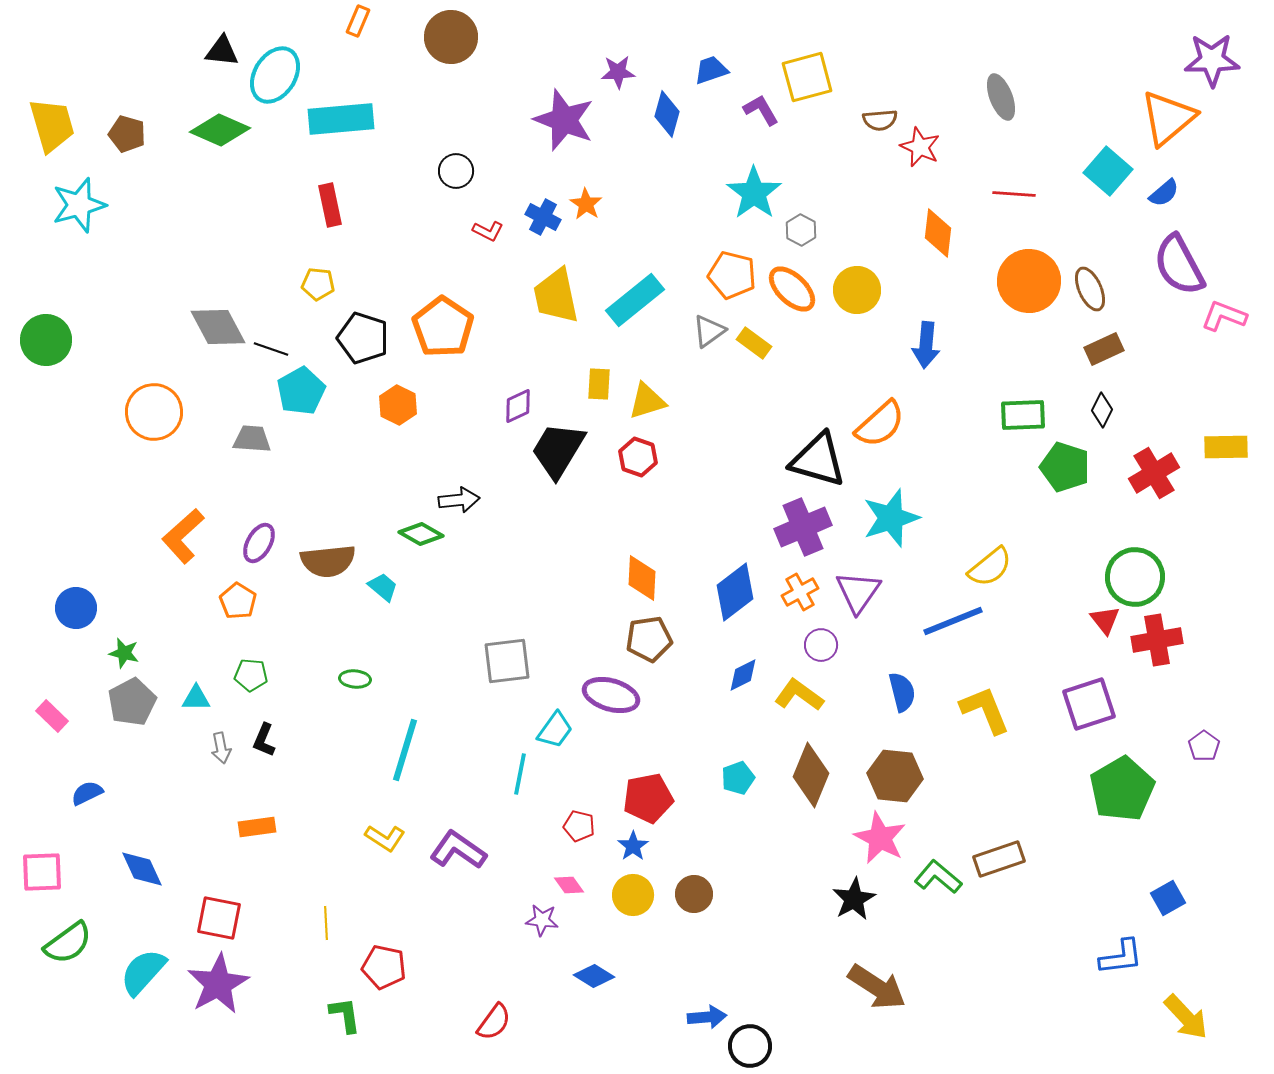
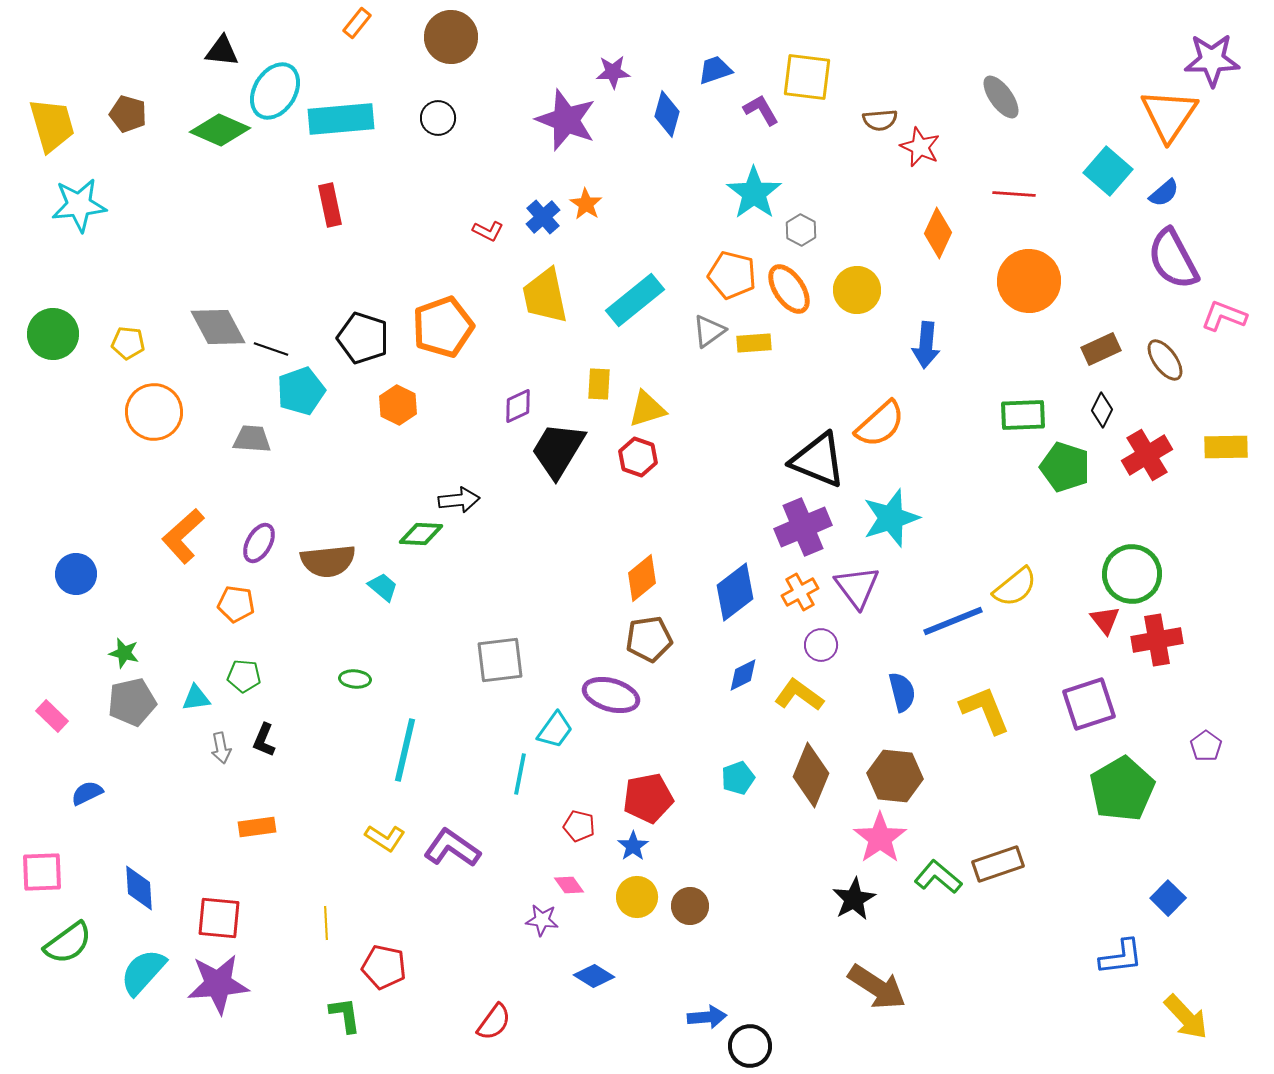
orange rectangle at (358, 21): moved 1 px left, 2 px down; rotated 16 degrees clockwise
blue trapezoid at (711, 70): moved 4 px right
purple star at (618, 72): moved 5 px left
cyan ellipse at (275, 75): moved 16 px down
yellow square at (807, 77): rotated 22 degrees clockwise
gray ellipse at (1001, 97): rotated 15 degrees counterclockwise
orange triangle at (1168, 118): moved 1 px right, 3 px up; rotated 16 degrees counterclockwise
purple star at (564, 120): moved 2 px right
brown pentagon at (127, 134): moved 1 px right, 20 px up
black circle at (456, 171): moved 18 px left, 53 px up
cyan star at (79, 205): rotated 10 degrees clockwise
blue cross at (543, 217): rotated 20 degrees clockwise
orange diamond at (938, 233): rotated 18 degrees clockwise
purple semicircle at (1179, 265): moved 6 px left, 6 px up
yellow pentagon at (318, 284): moved 190 px left, 59 px down
orange ellipse at (792, 289): moved 3 px left; rotated 12 degrees clockwise
brown ellipse at (1090, 289): moved 75 px right, 71 px down; rotated 12 degrees counterclockwise
yellow trapezoid at (556, 296): moved 11 px left
orange pentagon at (443, 327): rotated 18 degrees clockwise
green circle at (46, 340): moved 7 px right, 6 px up
yellow rectangle at (754, 343): rotated 40 degrees counterclockwise
brown rectangle at (1104, 349): moved 3 px left
cyan pentagon at (301, 391): rotated 9 degrees clockwise
yellow triangle at (647, 401): moved 8 px down
black triangle at (818, 460): rotated 6 degrees clockwise
red cross at (1154, 473): moved 7 px left, 18 px up
green diamond at (421, 534): rotated 27 degrees counterclockwise
yellow semicircle at (990, 567): moved 25 px right, 20 px down
green circle at (1135, 577): moved 3 px left, 3 px up
orange diamond at (642, 578): rotated 48 degrees clockwise
purple triangle at (858, 592): moved 1 px left, 5 px up; rotated 12 degrees counterclockwise
orange pentagon at (238, 601): moved 2 px left, 3 px down; rotated 24 degrees counterclockwise
blue circle at (76, 608): moved 34 px up
gray square at (507, 661): moved 7 px left, 1 px up
green pentagon at (251, 675): moved 7 px left, 1 px down
cyan triangle at (196, 698): rotated 8 degrees counterclockwise
gray pentagon at (132, 702): rotated 15 degrees clockwise
purple pentagon at (1204, 746): moved 2 px right
cyan line at (405, 750): rotated 4 degrees counterclockwise
pink star at (880, 838): rotated 10 degrees clockwise
purple L-shape at (458, 850): moved 6 px left, 2 px up
brown rectangle at (999, 859): moved 1 px left, 5 px down
blue diamond at (142, 869): moved 3 px left, 19 px down; rotated 21 degrees clockwise
brown circle at (694, 894): moved 4 px left, 12 px down
yellow circle at (633, 895): moved 4 px right, 2 px down
blue square at (1168, 898): rotated 16 degrees counterclockwise
red square at (219, 918): rotated 6 degrees counterclockwise
purple star at (218, 984): rotated 24 degrees clockwise
